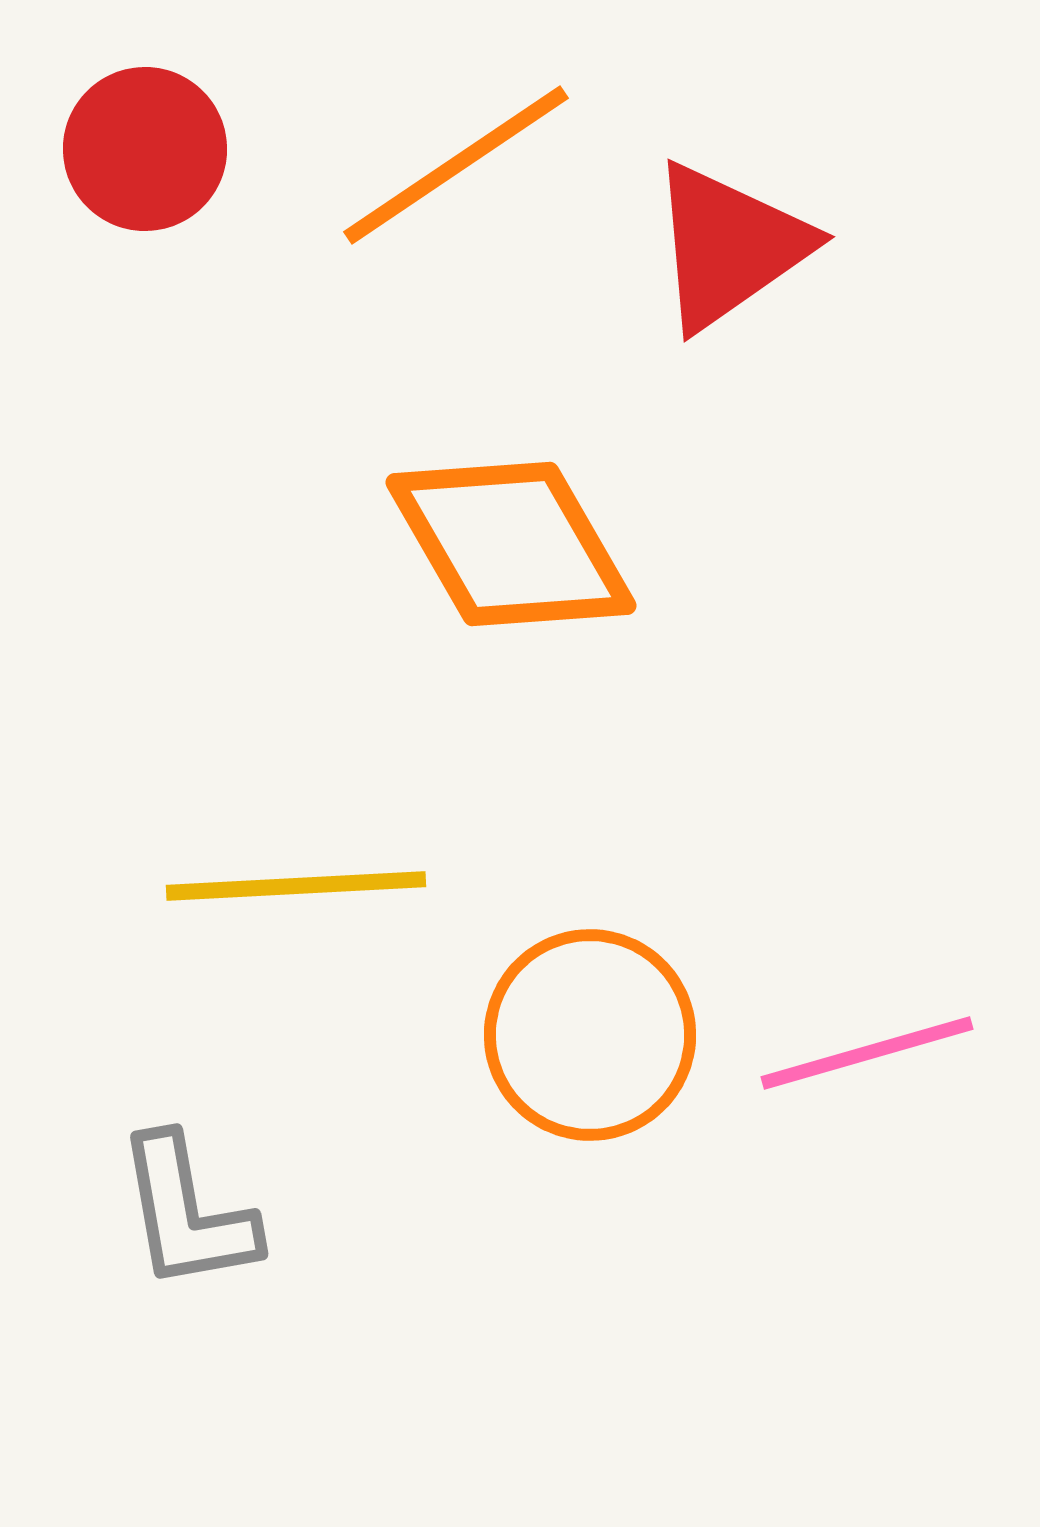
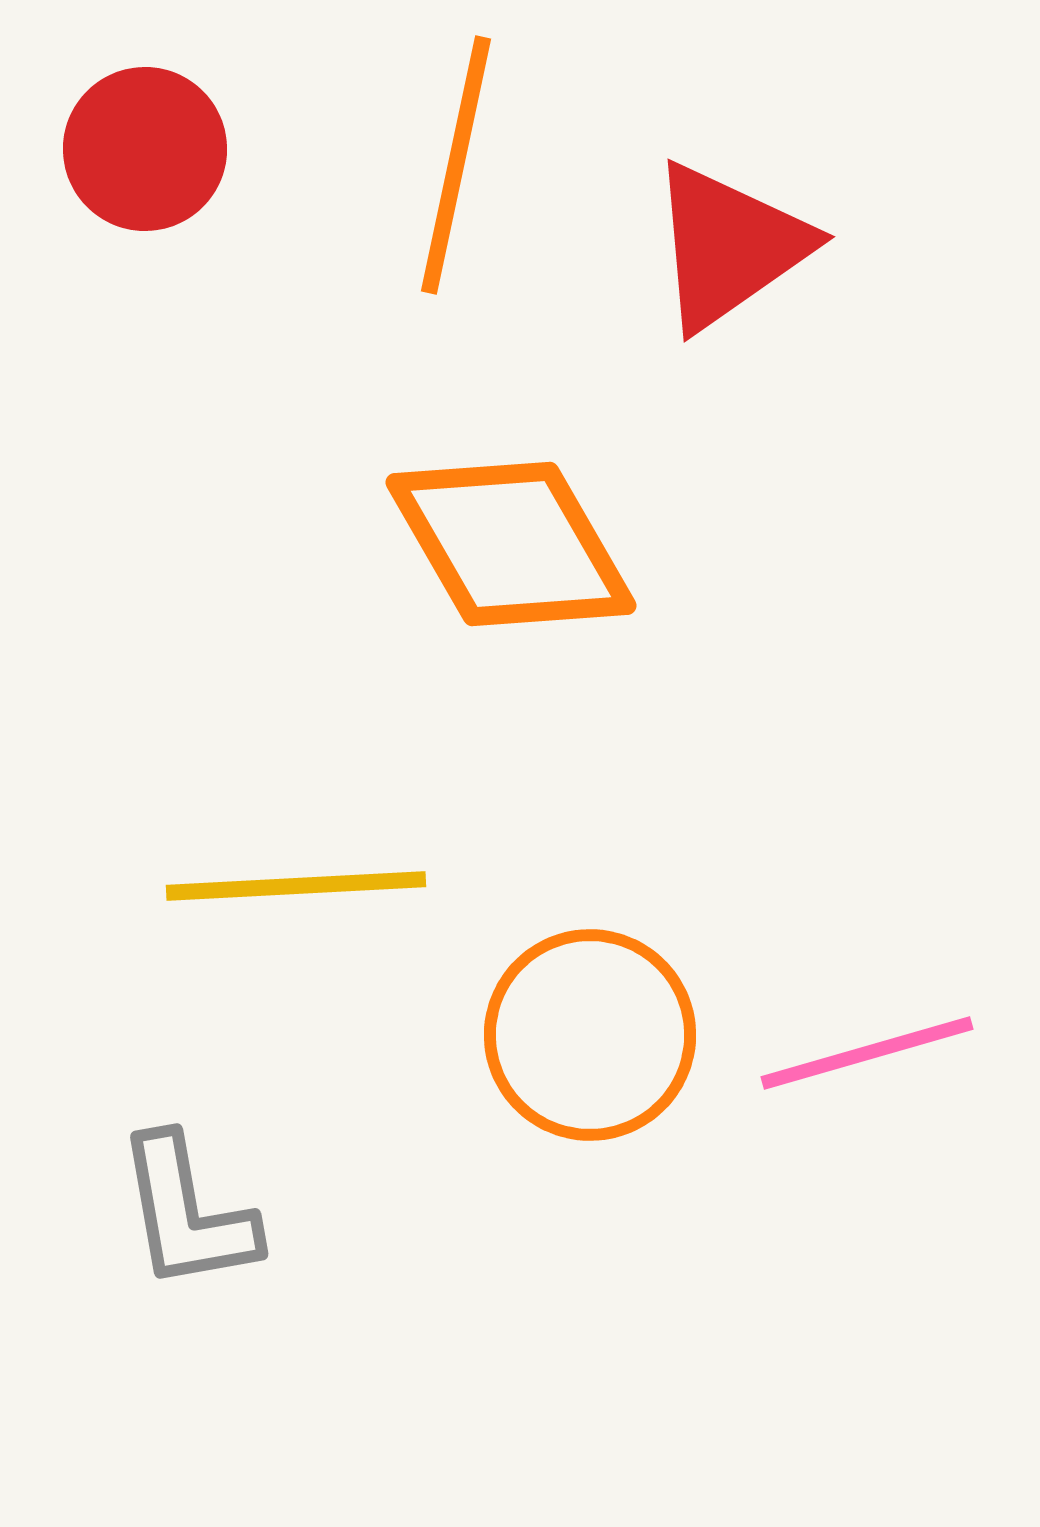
orange line: rotated 44 degrees counterclockwise
